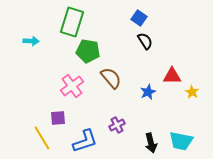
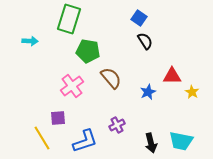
green rectangle: moved 3 px left, 3 px up
cyan arrow: moved 1 px left
